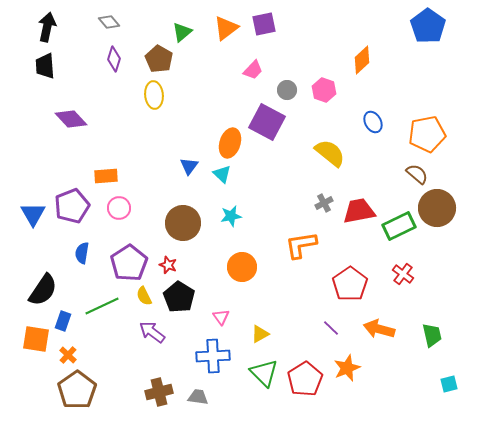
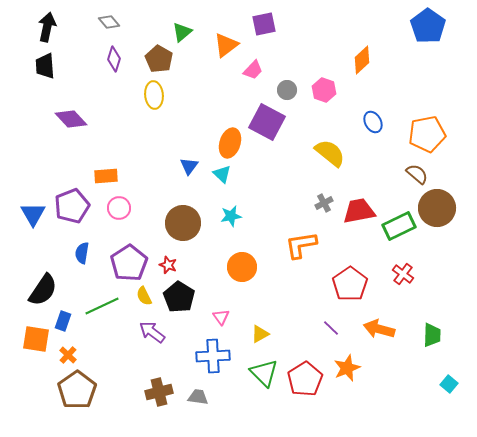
orange triangle at (226, 28): moved 17 px down
green trapezoid at (432, 335): rotated 15 degrees clockwise
cyan square at (449, 384): rotated 36 degrees counterclockwise
